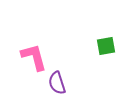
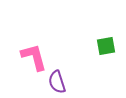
purple semicircle: moved 1 px up
